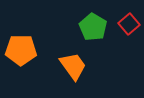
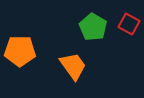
red square: rotated 20 degrees counterclockwise
orange pentagon: moved 1 px left, 1 px down
